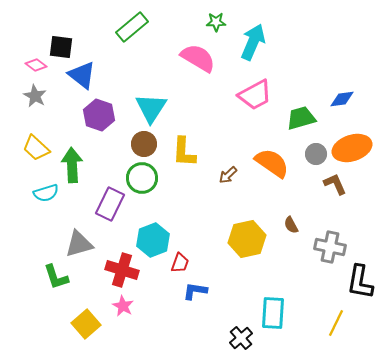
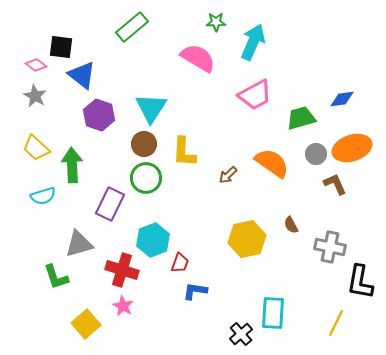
green circle: moved 4 px right
cyan semicircle: moved 3 px left, 3 px down
black cross: moved 4 px up
